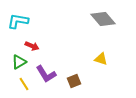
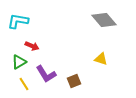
gray diamond: moved 1 px right, 1 px down
